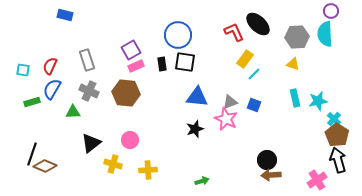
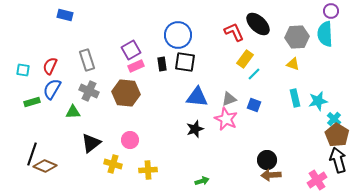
gray triangle at (230, 102): moved 1 px left, 3 px up
